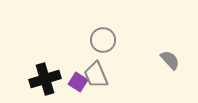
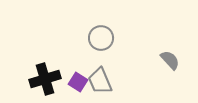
gray circle: moved 2 px left, 2 px up
gray trapezoid: moved 4 px right, 6 px down
